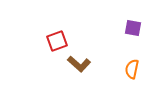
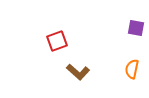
purple square: moved 3 px right
brown L-shape: moved 1 px left, 8 px down
